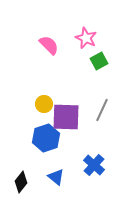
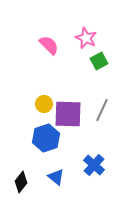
purple square: moved 2 px right, 3 px up
